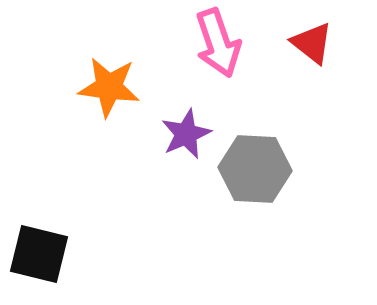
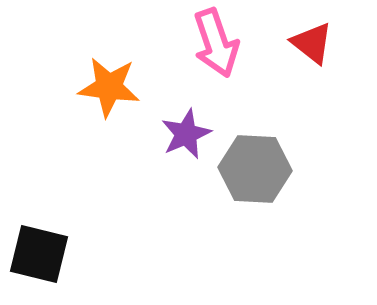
pink arrow: moved 2 px left
